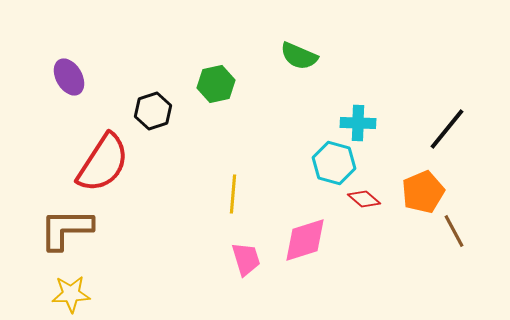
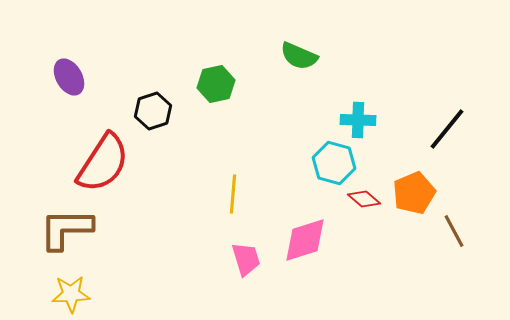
cyan cross: moved 3 px up
orange pentagon: moved 9 px left, 1 px down
